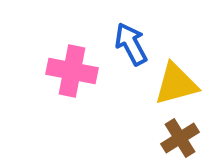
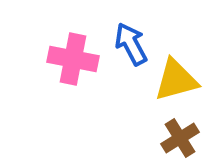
pink cross: moved 1 px right, 12 px up
yellow triangle: moved 4 px up
